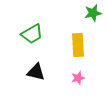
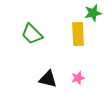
green trapezoid: rotated 75 degrees clockwise
yellow rectangle: moved 11 px up
black triangle: moved 12 px right, 7 px down
